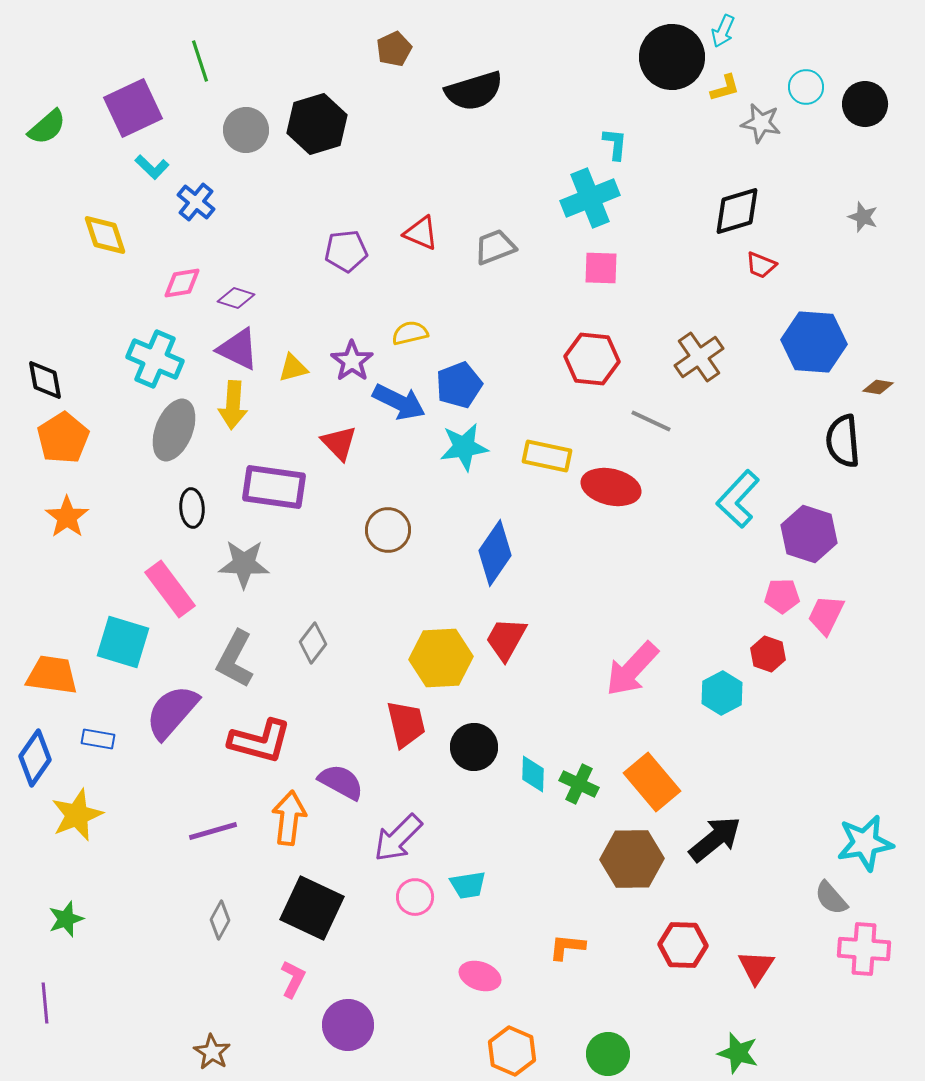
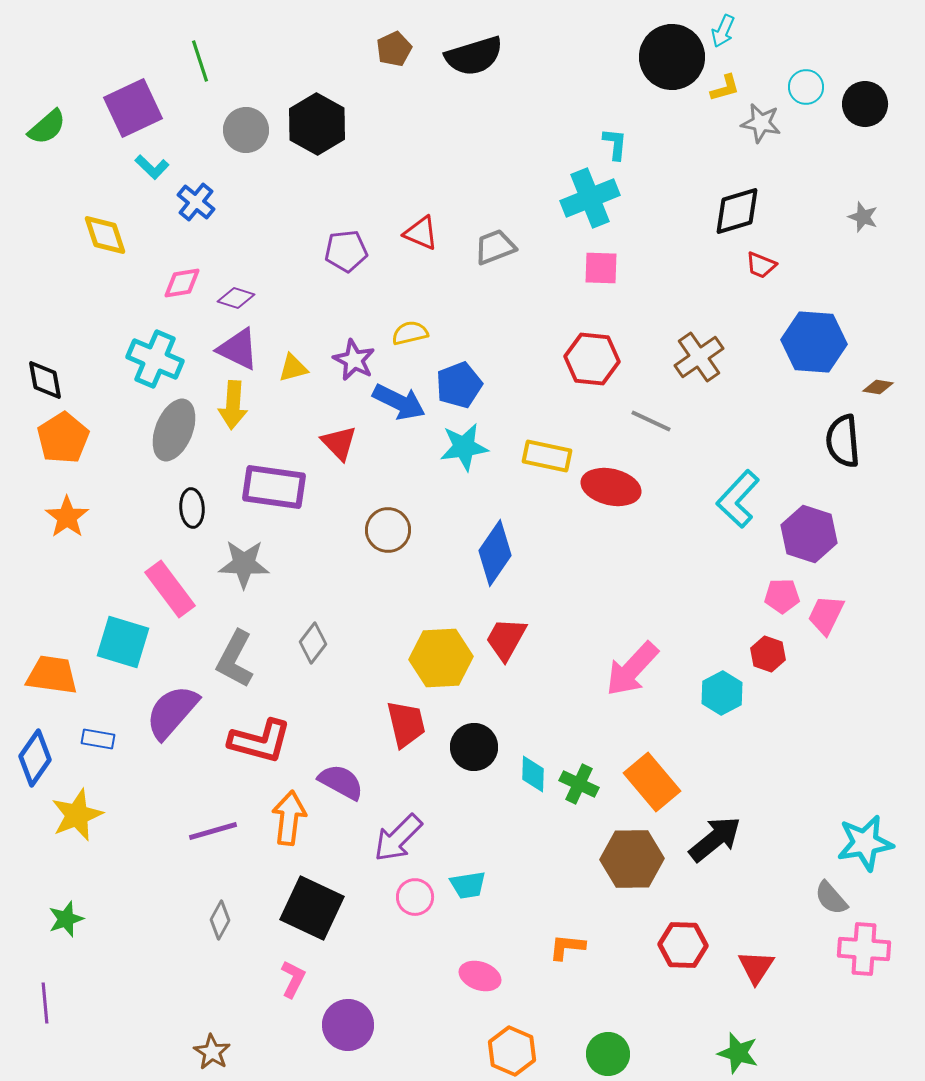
black semicircle at (474, 91): moved 35 px up
black hexagon at (317, 124): rotated 14 degrees counterclockwise
purple star at (352, 361): moved 2 px right, 1 px up; rotated 9 degrees counterclockwise
